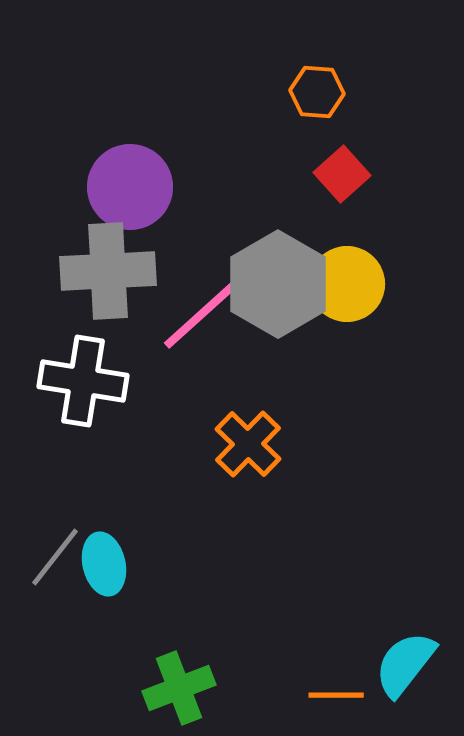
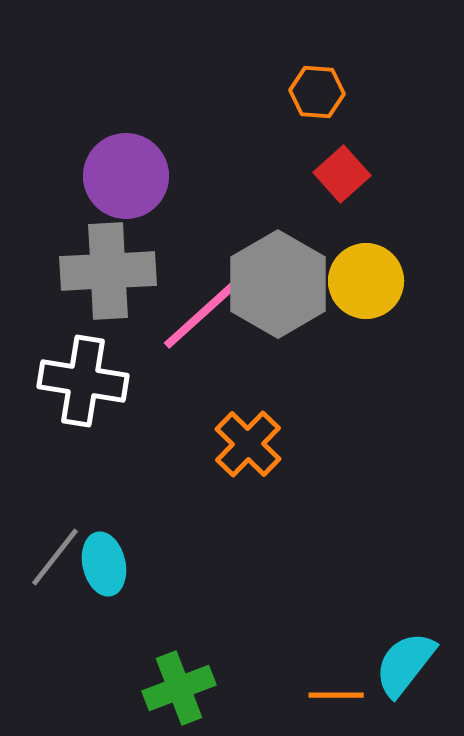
purple circle: moved 4 px left, 11 px up
yellow circle: moved 19 px right, 3 px up
